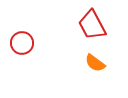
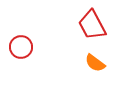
red circle: moved 1 px left, 4 px down
